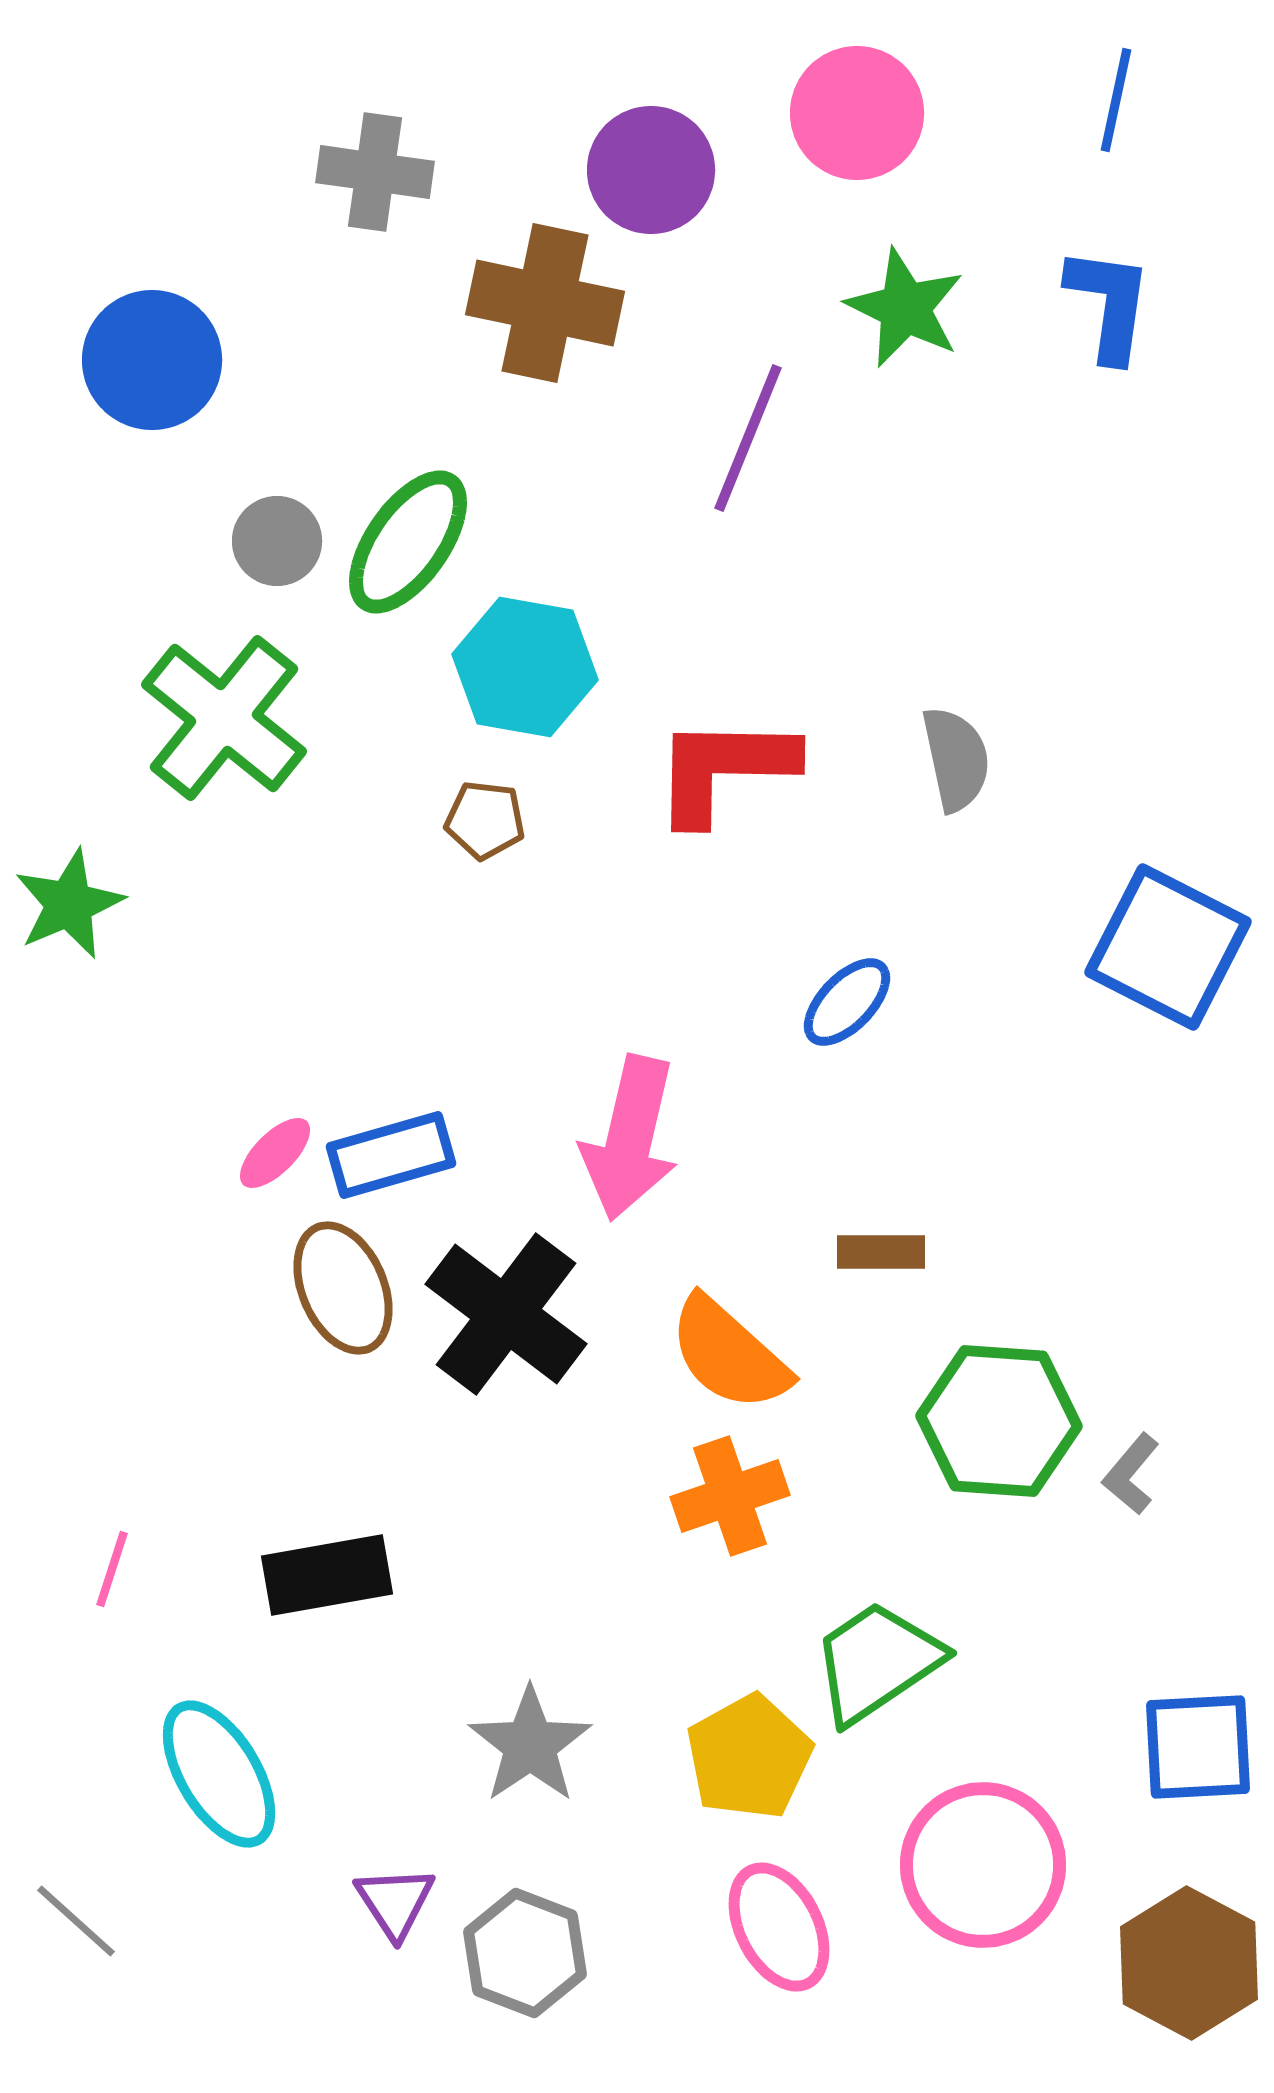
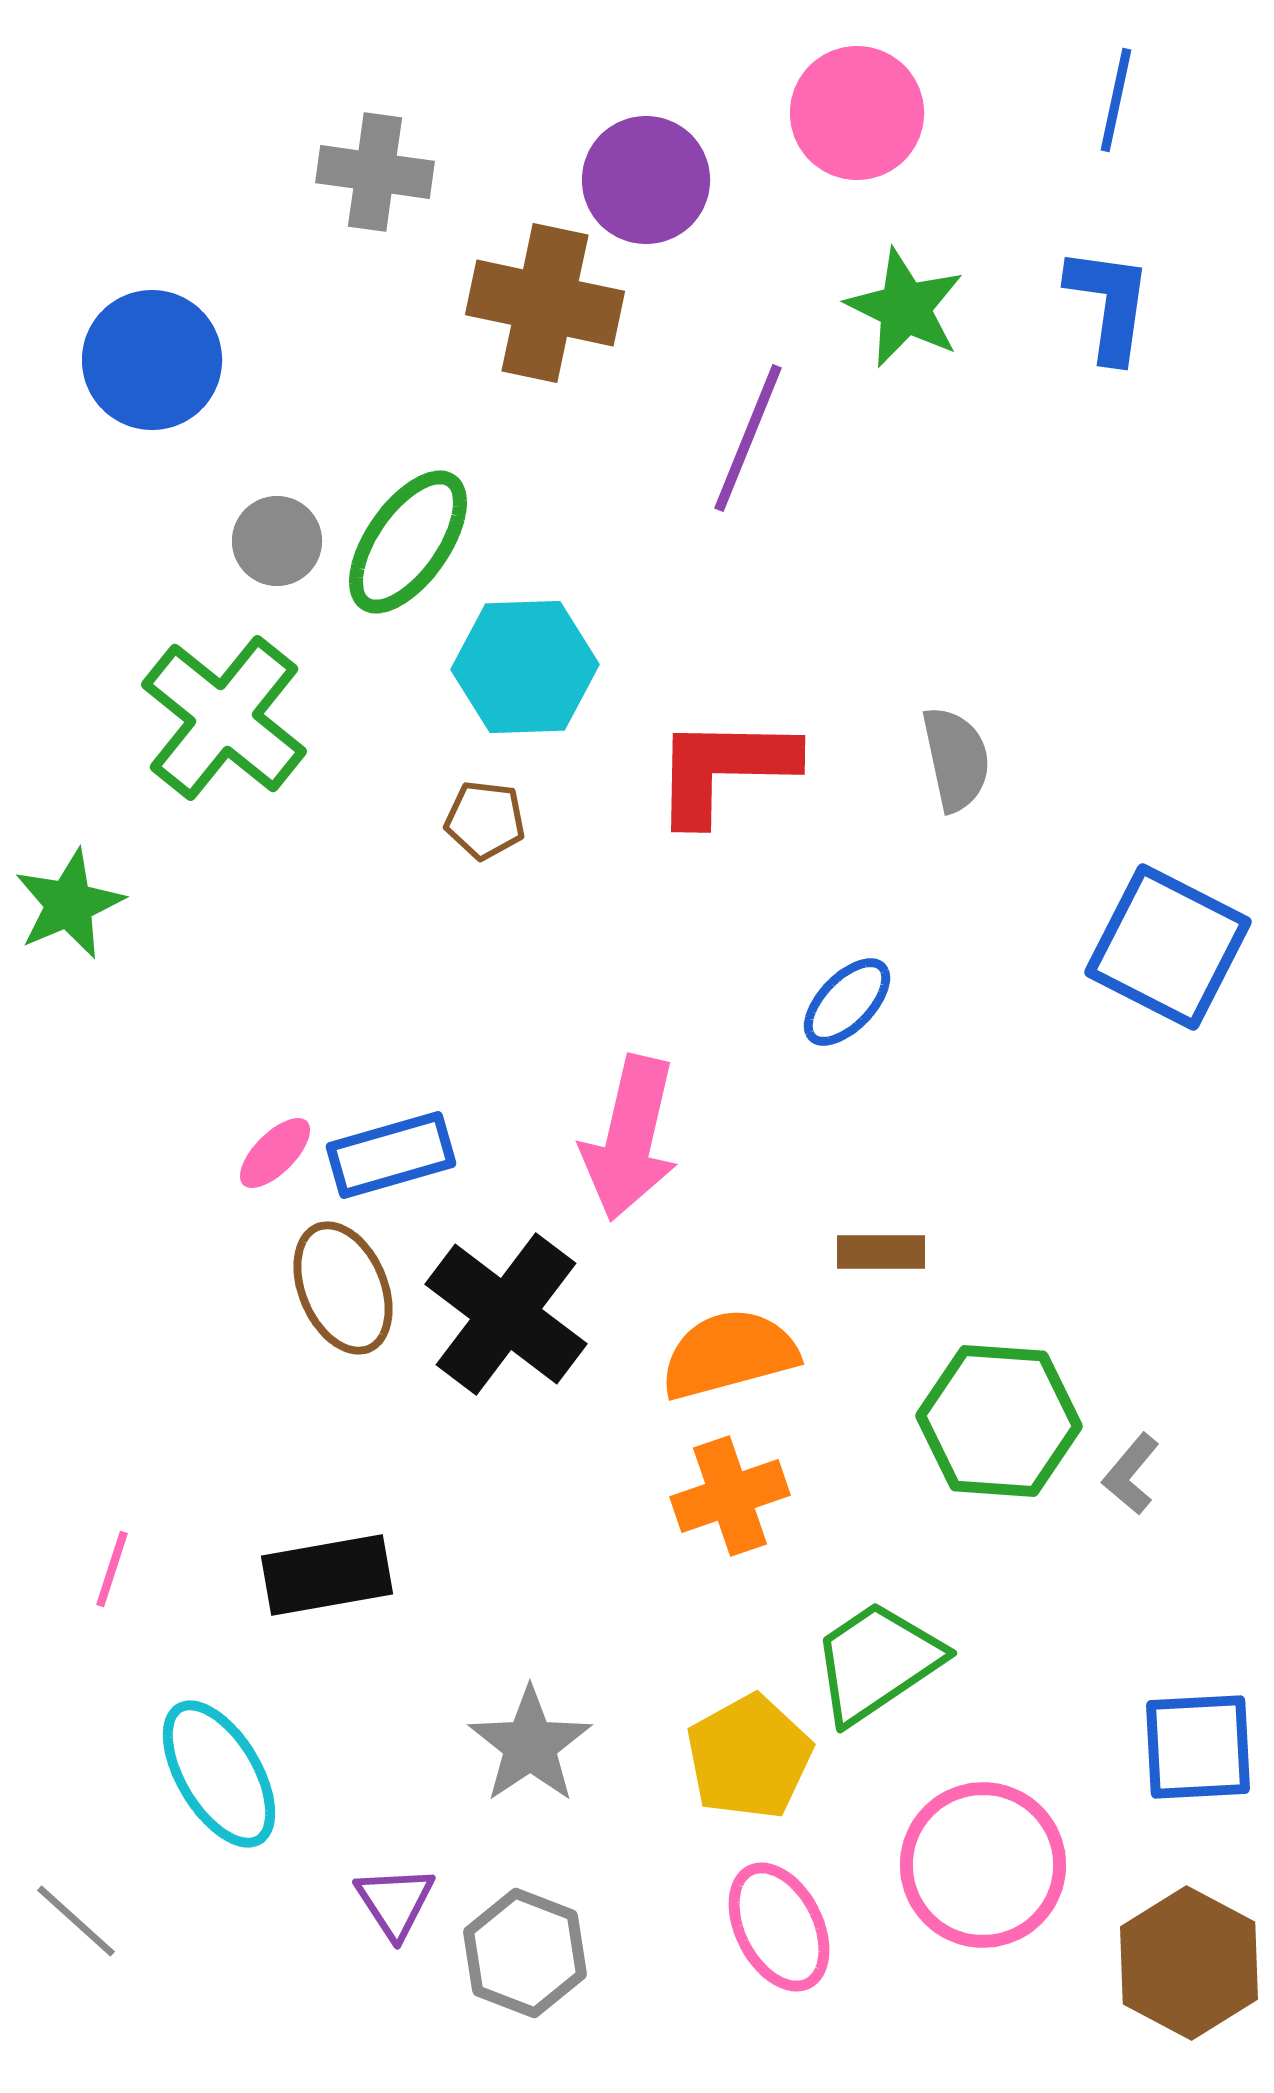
purple circle at (651, 170): moved 5 px left, 10 px down
cyan hexagon at (525, 667): rotated 12 degrees counterclockwise
orange semicircle at (729, 1354): rotated 123 degrees clockwise
